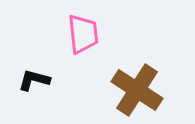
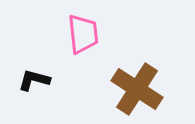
brown cross: moved 1 px up
